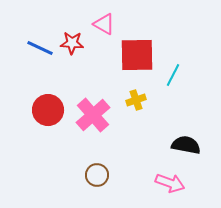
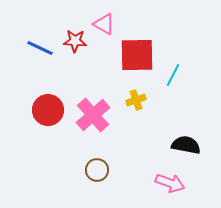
red star: moved 3 px right, 2 px up
brown circle: moved 5 px up
